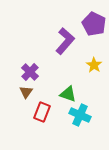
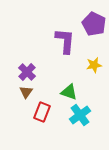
purple L-shape: rotated 36 degrees counterclockwise
yellow star: rotated 28 degrees clockwise
purple cross: moved 3 px left
green triangle: moved 1 px right, 2 px up
cyan cross: rotated 30 degrees clockwise
